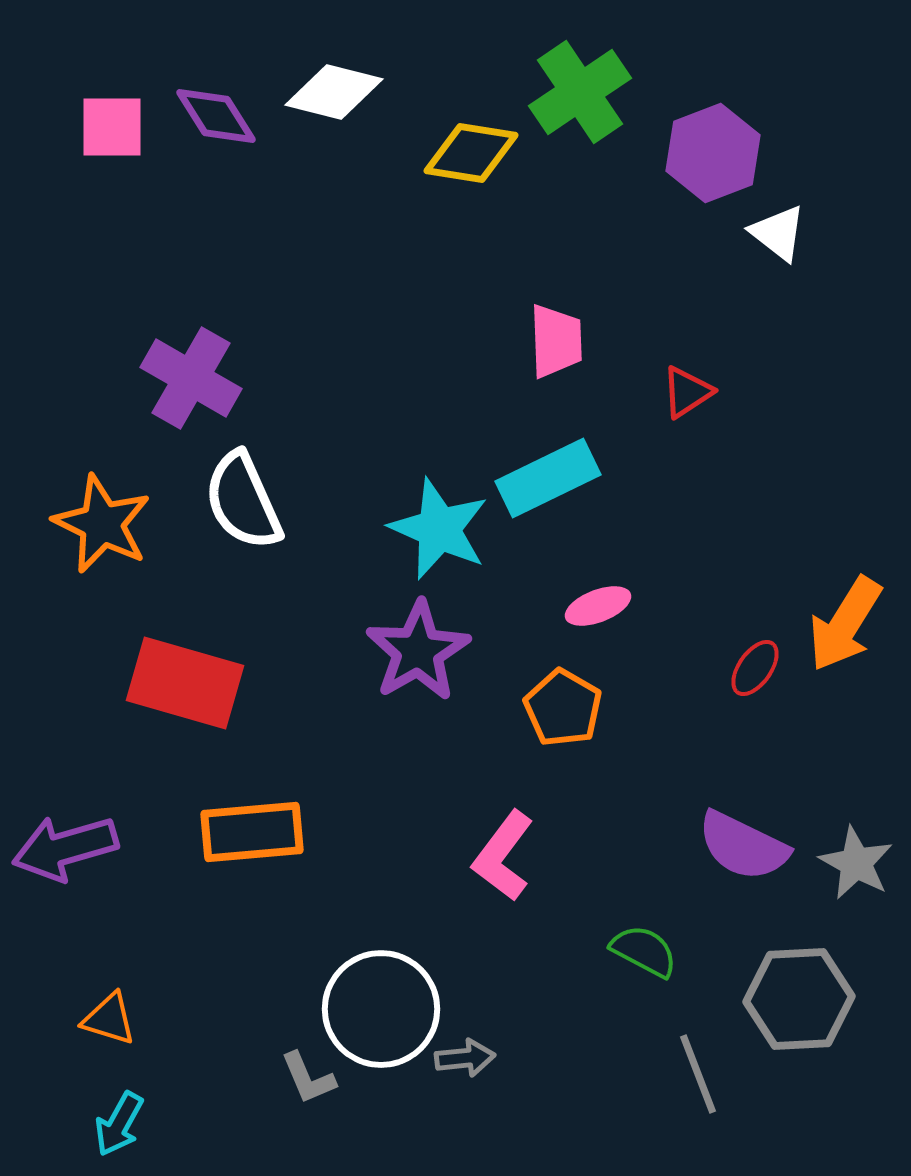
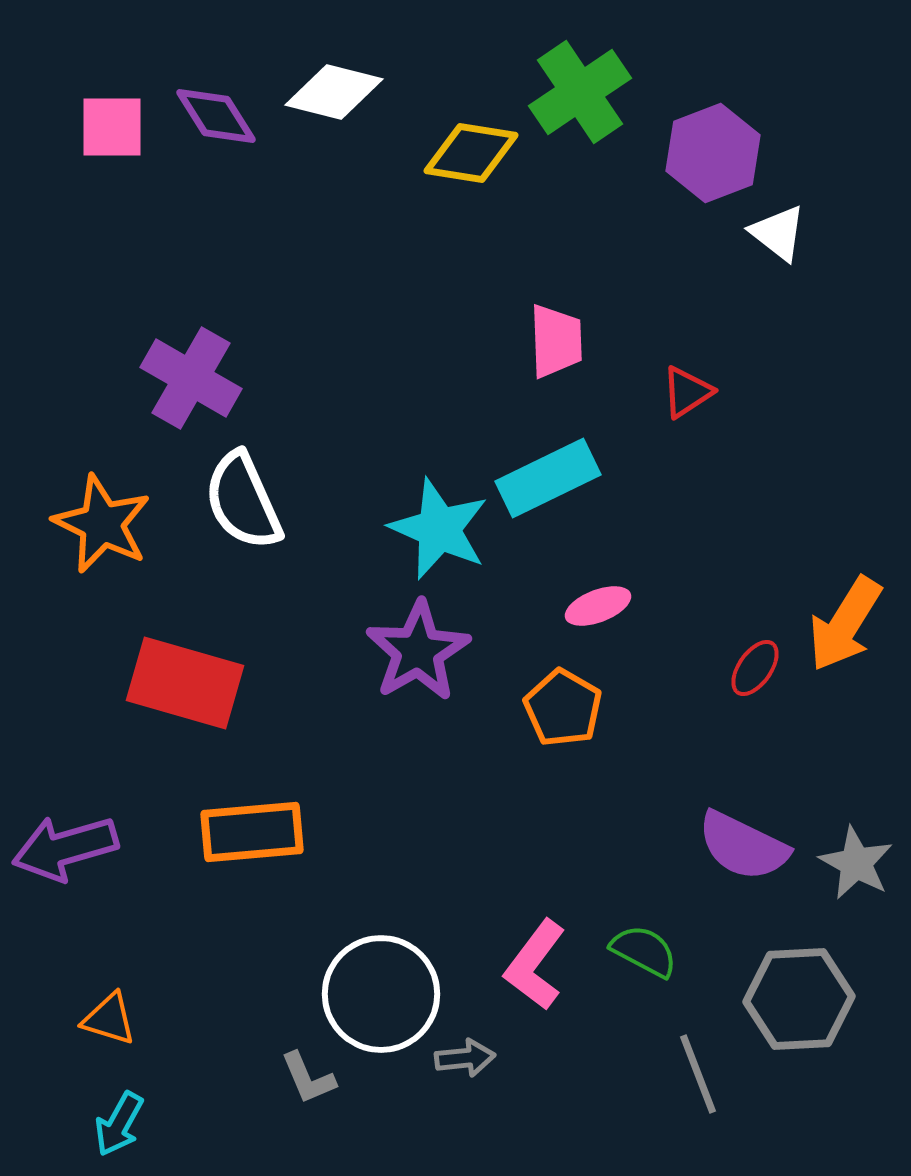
pink L-shape: moved 32 px right, 109 px down
white circle: moved 15 px up
